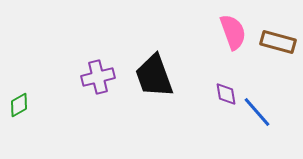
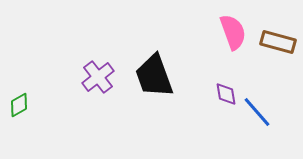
purple cross: rotated 24 degrees counterclockwise
